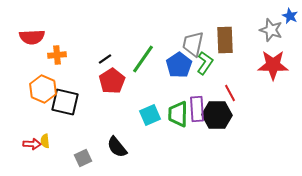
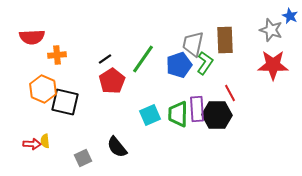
blue pentagon: rotated 15 degrees clockwise
